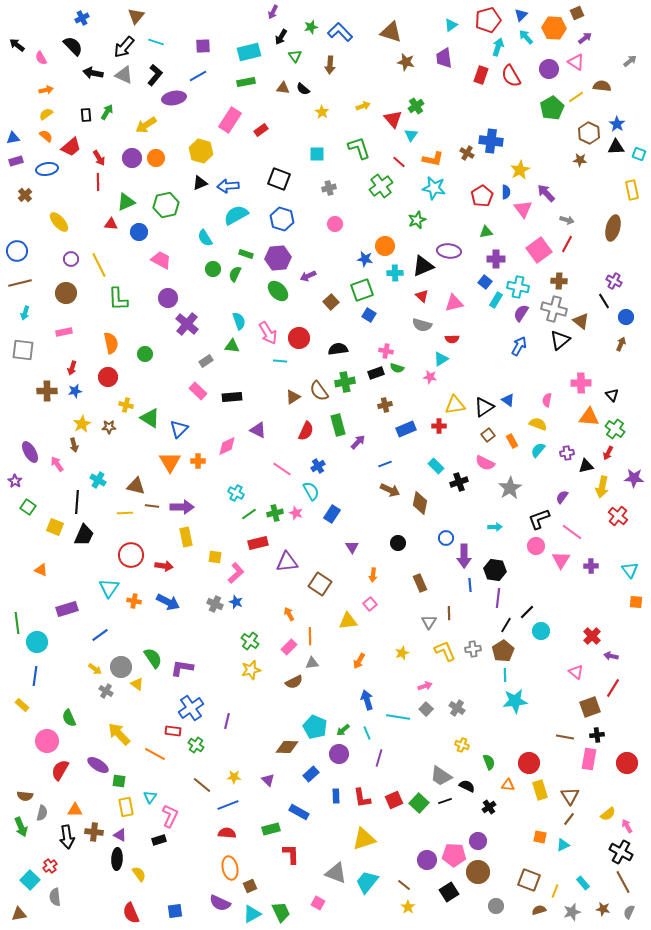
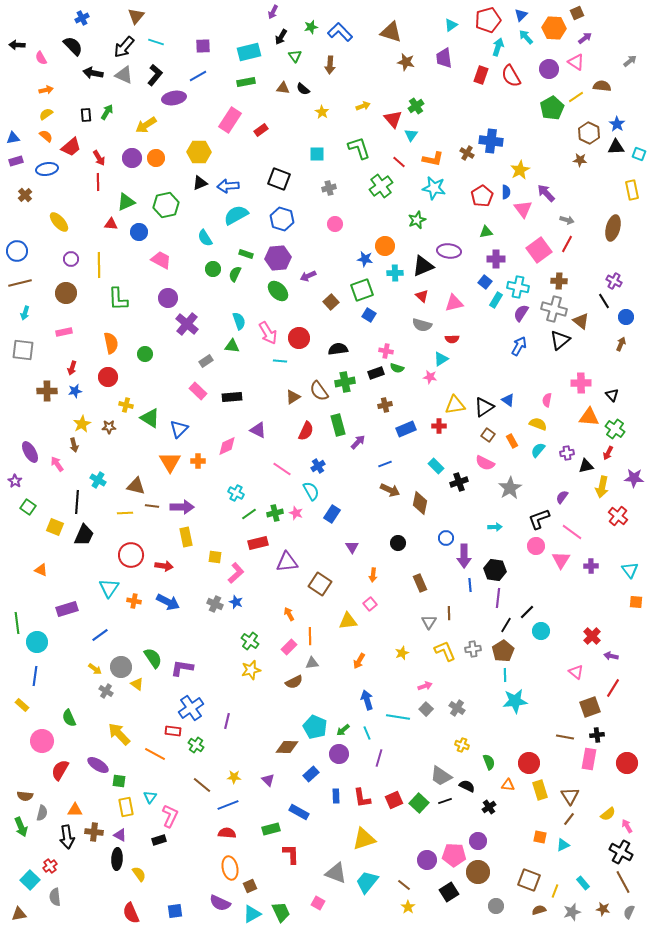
black arrow at (17, 45): rotated 35 degrees counterclockwise
yellow hexagon at (201, 151): moved 2 px left, 1 px down; rotated 15 degrees counterclockwise
yellow line at (99, 265): rotated 25 degrees clockwise
brown square at (488, 435): rotated 16 degrees counterclockwise
pink circle at (47, 741): moved 5 px left
